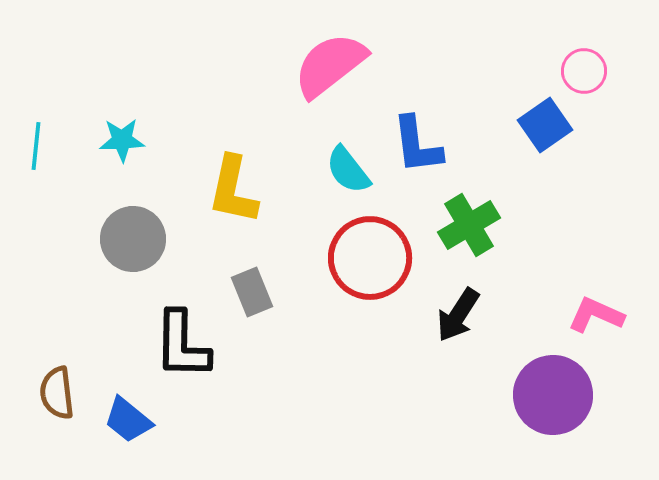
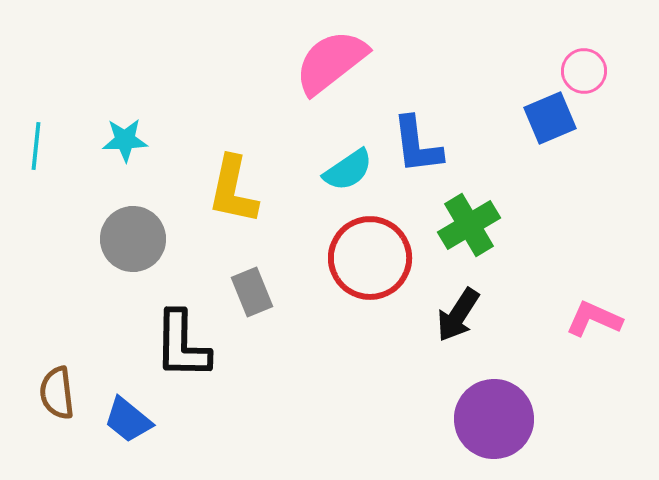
pink semicircle: moved 1 px right, 3 px up
blue square: moved 5 px right, 7 px up; rotated 12 degrees clockwise
cyan star: moved 3 px right
cyan semicircle: rotated 86 degrees counterclockwise
pink L-shape: moved 2 px left, 4 px down
purple circle: moved 59 px left, 24 px down
